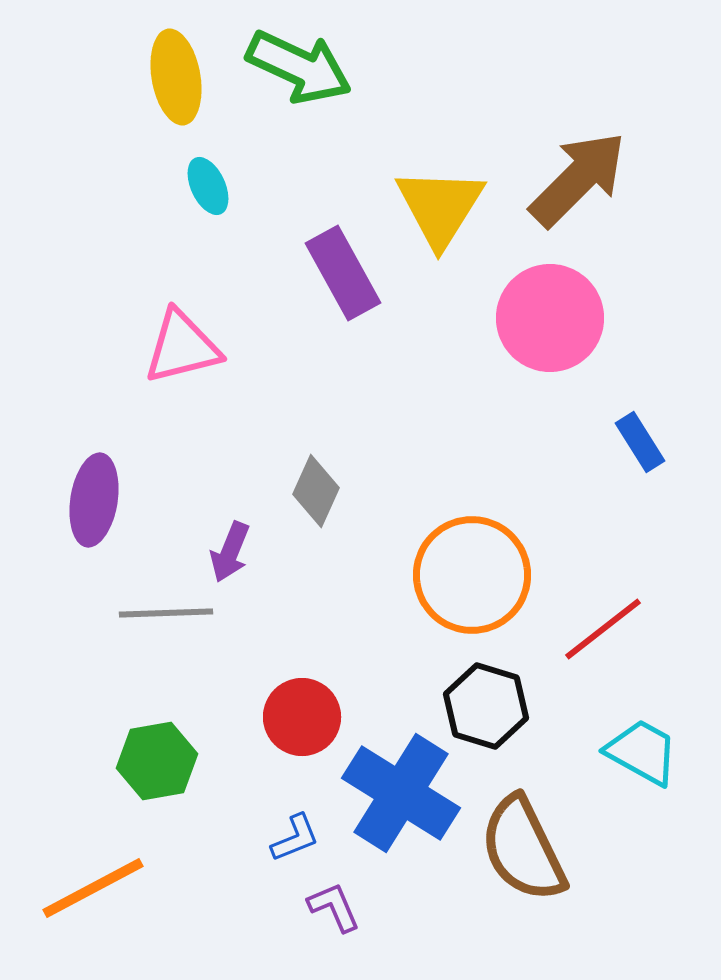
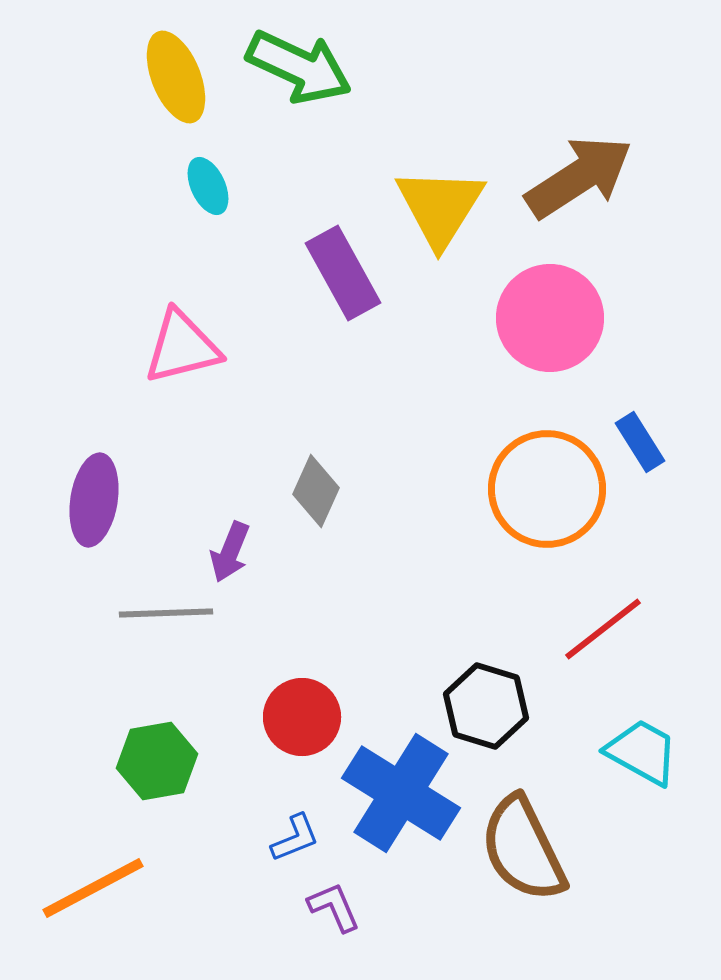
yellow ellipse: rotated 12 degrees counterclockwise
brown arrow: moved 1 px right, 2 px up; rotated 12 degrees clockwise
orange circle: moved 75 px right, 86 px up
